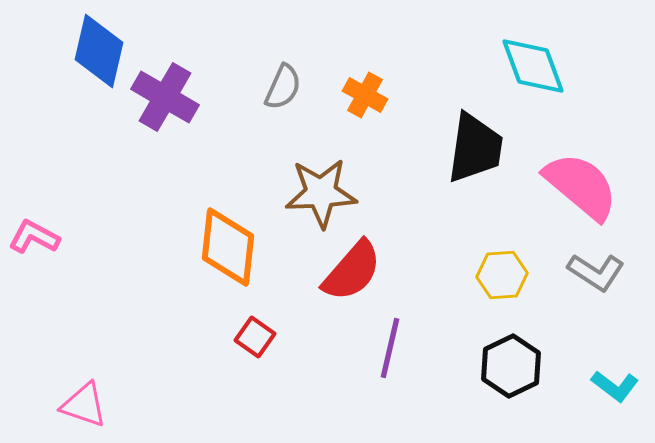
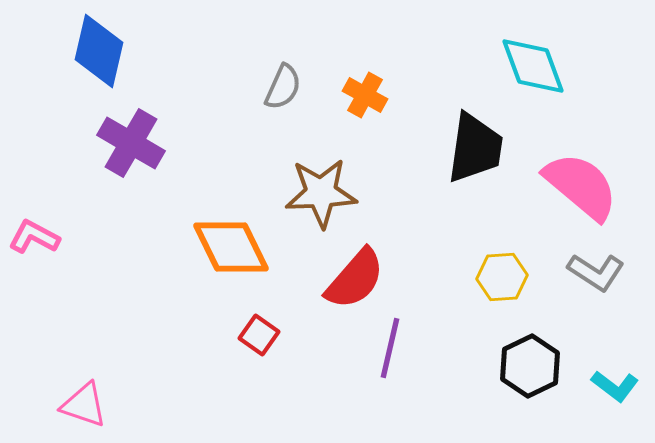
purple cross: moved 34 px left, 46 px down
orange diamond: moved 3 px right; rotated 32 degrees counterclockwise
red semicircle: moved 3 px right, 8 px down
yellow hexagon: moved 2 px down
red square: moved 4 px right, 2 px up
black hexagon: moved 19 px right
